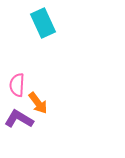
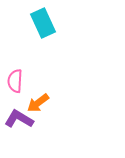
pink semicircle: moved 2 px left, 4 px up
orange arrow: rotated 90 degrees clockwise
